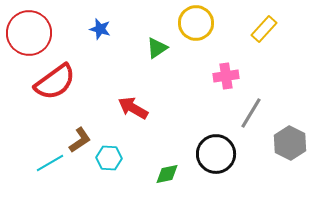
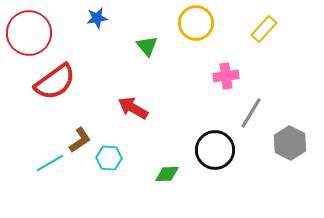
blue star: moved 3 px left, 11 px up; rotated 25 degrees counterclockwise
green triangle: moved 10 px left, 2 px up; rotated 35 degrees counterclockwise
black circle: moved 1 px left, 4 px up
green diamond: rotated 10 degrees clockwise
